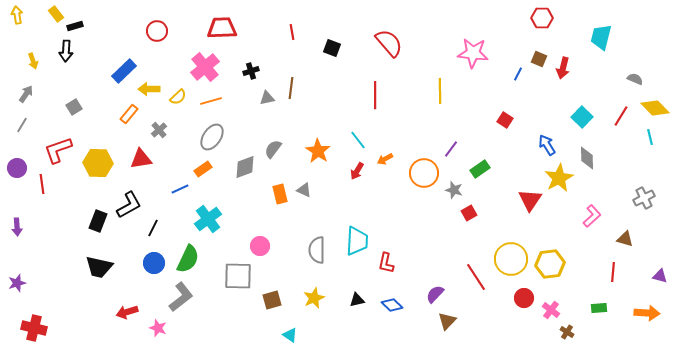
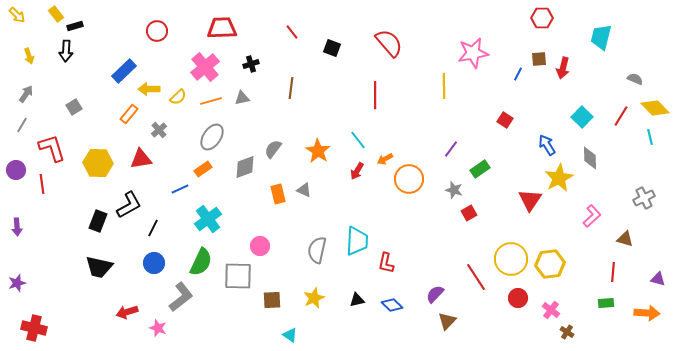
yellow arrow at (17, 15): rotated 144 degrees clockwise
red line at (292, 32): rotated 28 degrees counterclockwise
pink star at (473, 53): rotated 16 degrees counterclockwise
brown square at (539, 59): rotated 28 degrees counterclockwise
yellow arrow at (33, 61): moved 4 px left, 5 px up
black cross at (251, 71): moved 7 px up
yellow line at (440, 91): moved 4 px right, 5 px up
gray triangle at (267, 98): moved 25 px left
red L-shape at (58, 150): moved 6 px left, 2 px up; rotated 92 degrees clockwise
gray diamond at (587, 158): moved 3 px right
purple circle at (17, 168): moved 1 px left, 2 px down
orange circle at (424, 173): moved 15 px left, 6 px down
orange rectangle at (280, 194): moved 2 px left
gray semicircle at (317, 250): rotated 12 degrees clockwise
green semicircle at (188, 259): moved 13 px right, 3 px down
purple triangle at (660, 276): moved 2 px left, 3 px down
red circle at (524, 298): moved 6 px left
brown square at (272, 300): rotated 12 degrees clockwise
green rectangle at (599, 308): moved 7 px right, 5 px up
